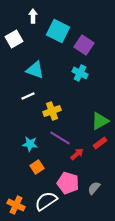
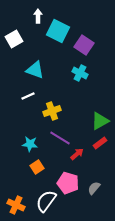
white arrow: moved 5 px right
white semicircle: rotated 20 degrees counterclockwise
